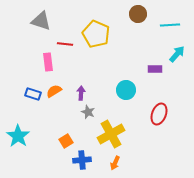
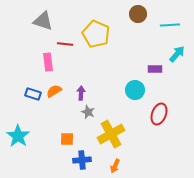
gray triangle: moved 2 px right
cyan circle: moved 9 px right
orange square: moved 1 px right, 2 px up; rotated 32 degrees clockwise
orange arrow: moved 3 px down
